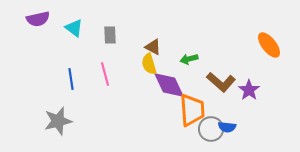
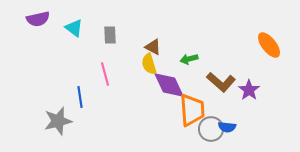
blue line: moved 9 px right, 18 px down
